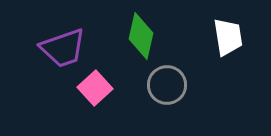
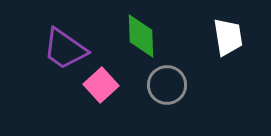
green diamond: rotated 15 degrees counterclockwise
purple trapezoid: moved 2 px right, 1 px down; rotated 54 degrees clockwise
pink square: moved 6 px right, 3 px up
